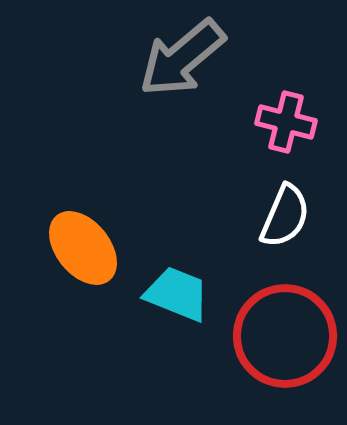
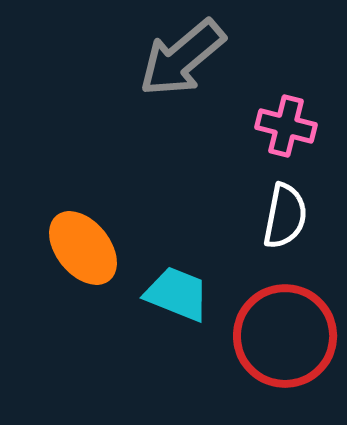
pink cross: moved 4 px down
white semicircle: rotated 12 degrees counterclockwise
